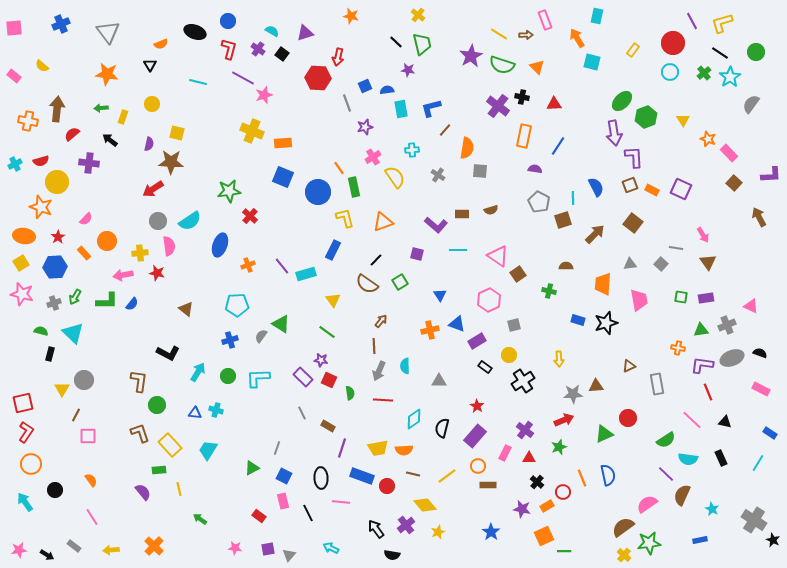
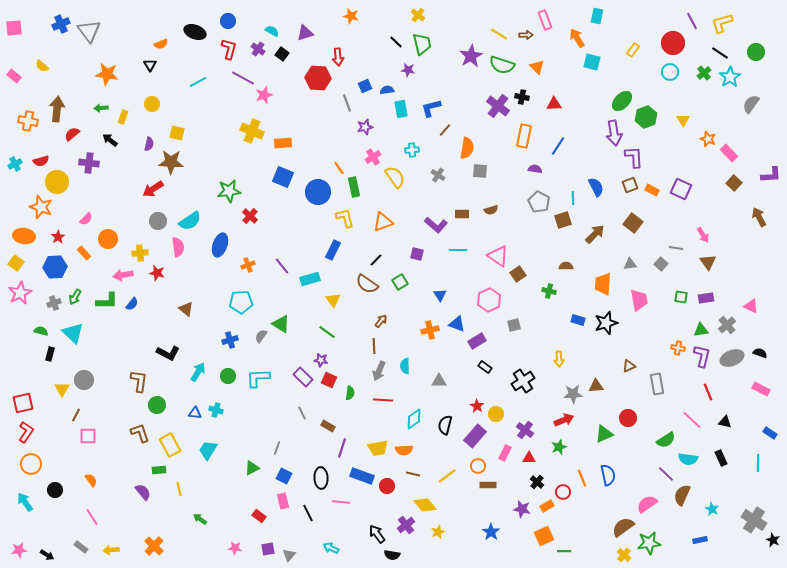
gray triangle at (108, 32): moved 19 px left, 1 px up
red arrow at (338, 57): rotated 18 degrees counterclockwise
cyan line at (198, 82): rotated 42 degrees counterclockwise
orange circle at (107, 241): moved 1 px right, 2 px up
pink semicircle at (169, 246): moved 9 px right, 1 px down
yellow square at (21, 263): moved 5 px left; rotated 21 degrees counterclockwise
cyan rectangle at (306, 274): moved 4 px right, 5 px down
pink star at (22, 294): moved 2 px left, 1 px up; rotated 30 degrees clockwise
cyan pentagon at (237, 305): moved 4 px right, 3 px up
gray cross at (727, 325): rotated 18 degrees counterclockwise
yellow circle at (509, 355): moved 13 px left, 59 px down
purple L-shape at (702, 365): moved 9 px up; rotated 95 degrees clockwise
green semicircle at (350, 393): rotated 16 degrees clockwise
black semicircle at (442, 428): moved 3 px right, 3 px up
yellow rectangle at (170, 445): rotated 15 degrees clockwise
cyan line at (758, 463): rotated 30 degrees counterclockwise
black arrow at (376, 529): moved 1 px right, 5 px down
gray rectangle at (74, 546): moved 7 px right, 1 px down
